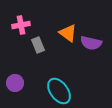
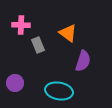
pink cross: rotated 12 degrees clockwise
purple semicircle: moved 8 px left, 18 px down; rotated 85 degrees counterclockwise
cyan ellipse: rotated 44 degrees counterclockwise
